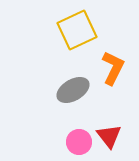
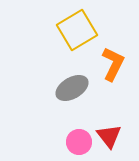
yellow square: rotated 6 degrees counterclockwise
orange L-shape: moved 4 px up
gray ellipse: moved 1 px left, 2 px up
